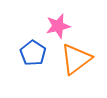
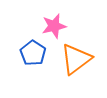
pink star: moved 4 px left
